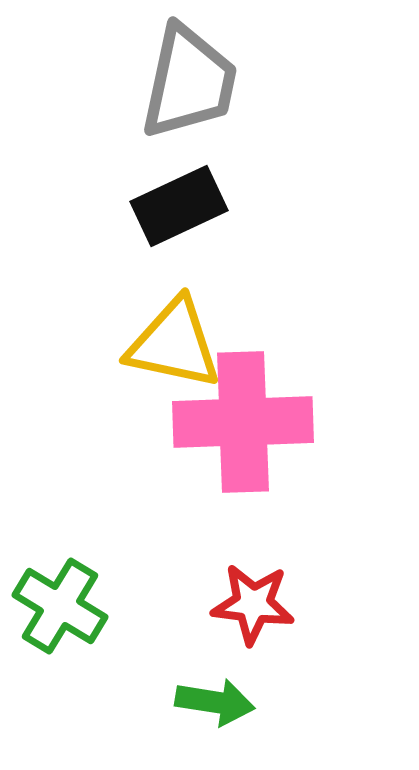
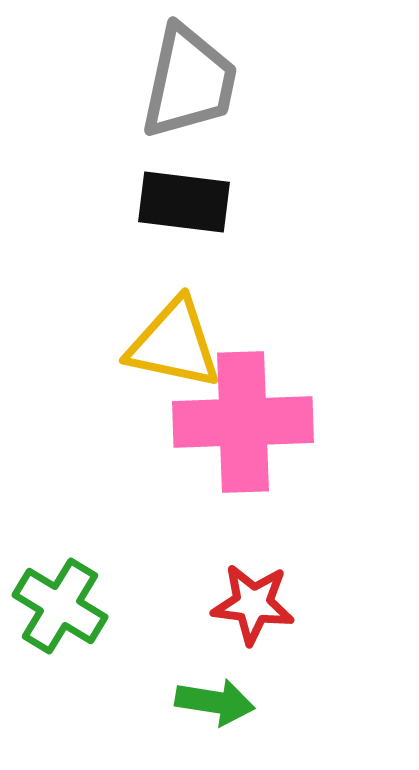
black rectangle: moved 5 px right, 4 px up; rotated 32 degrees clockwise
